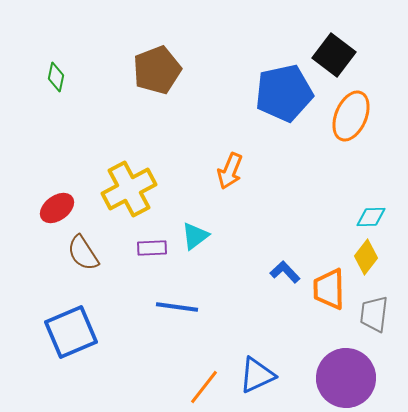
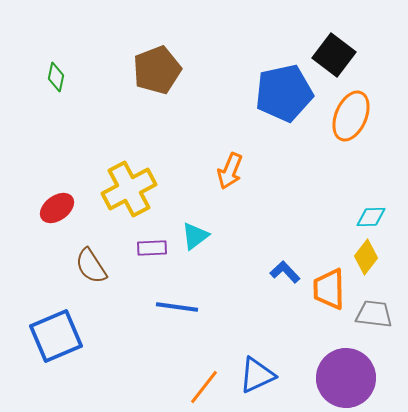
brown semicircle: moved 8 px right, 13 px down
gray trapezoid: rotated 90 degrees clockwise
blue square: moved 15 px left, 4 px down
